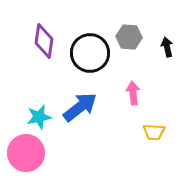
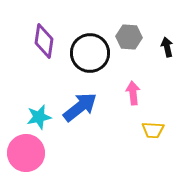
yellow trapezoid: moved 1 px left, 2 px up
